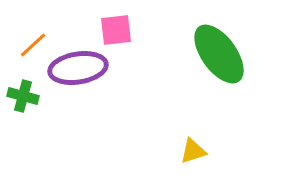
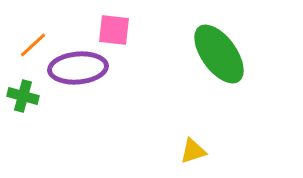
pink square: moved 2 px left; rotated 12 degrees clockwise
purple ellipse: rotated 4 degrees clockwise
